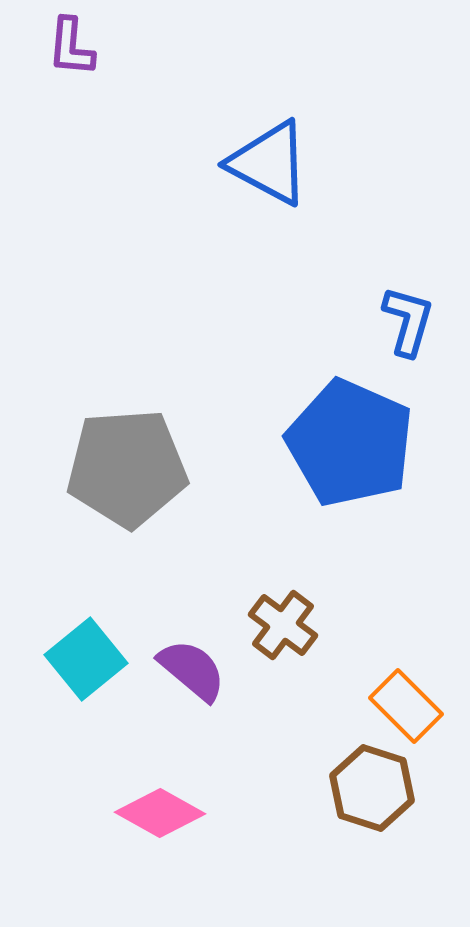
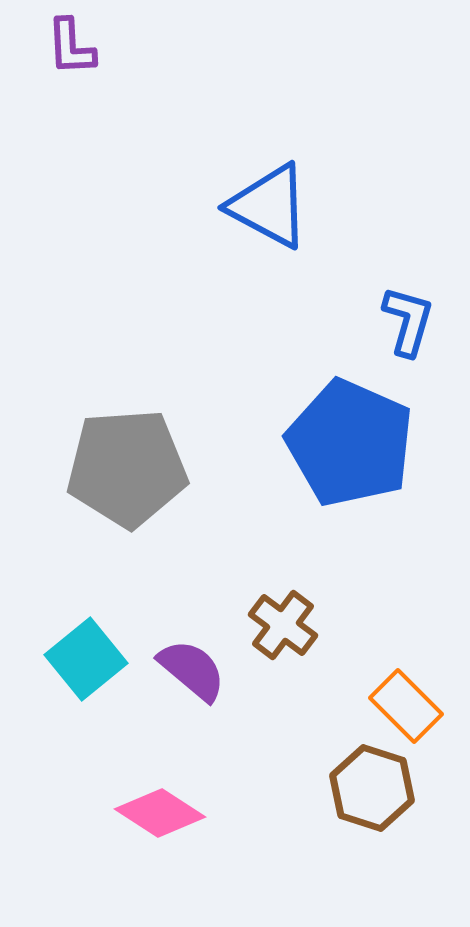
purple L-shape: rotated 8 degrees counterclockwise
blue triangle: moved 43 px down
pink diamond: rotated 4 degrees clockwise
